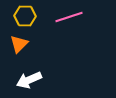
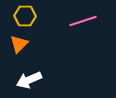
pink line: moved 14 px right, 4 px down
